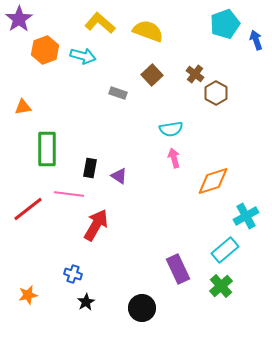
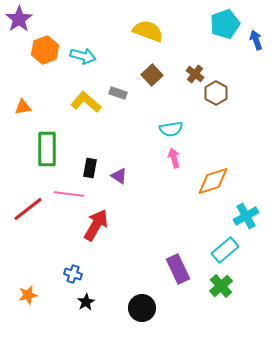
yellow L-shape: moved 14 px left, 79 px down
